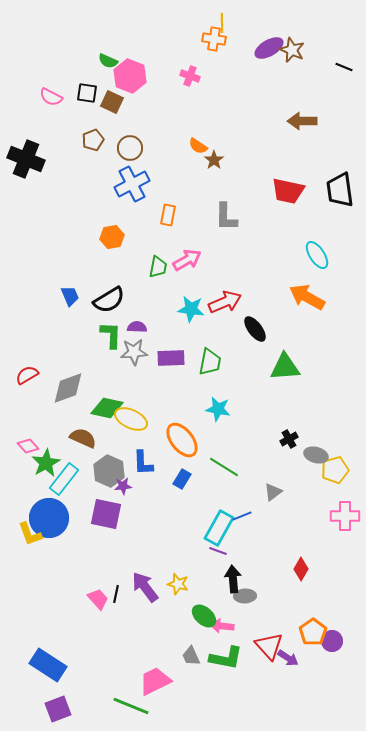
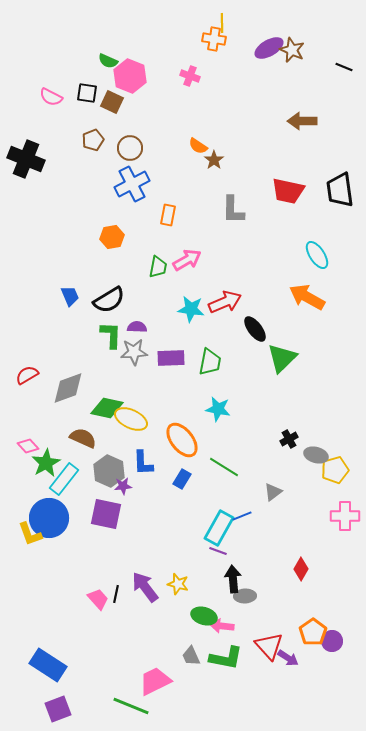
gray L-shape at (226, 217): moved 7 px right, 7 px up
green triangle at (285, 367): moved 3 px left, 9 px up; rotated 40 degrees counterclockwise
green ellipse at (204, 616): rotated 25 degrees counterclockwise
